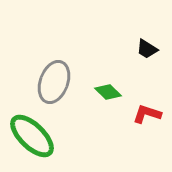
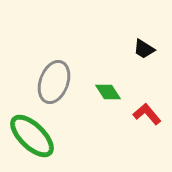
black trapezoid: moved 3 px left
green diamond: rotated 12 degrees clockwise
red L-shape: rotated 32 degrees clockwise
